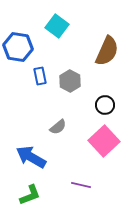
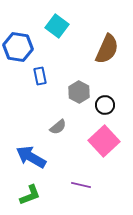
brown semicircle: moved 2 px up
gray hexagon: moved 9 px right, 11 px down
